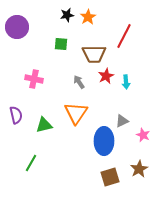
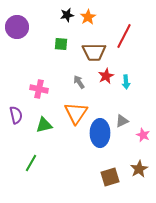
brown trapezoid: moved 2 px up
pink cross: moved 5 px right, 10 px down
blue ellipse: moved 4 px left, 8 px up
